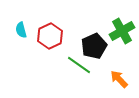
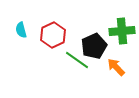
green cross: rotated 25 degrees clockwise
red hexagon: moved 3 px right, 1 px up
green line: moved 2 px left, 5 px up
orange arrow: moved 3 px left, 12 px up
